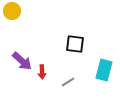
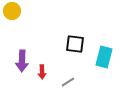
purple arrow: rotated 50 degrees clockwise
cyan rectangle: moved 13 px up
